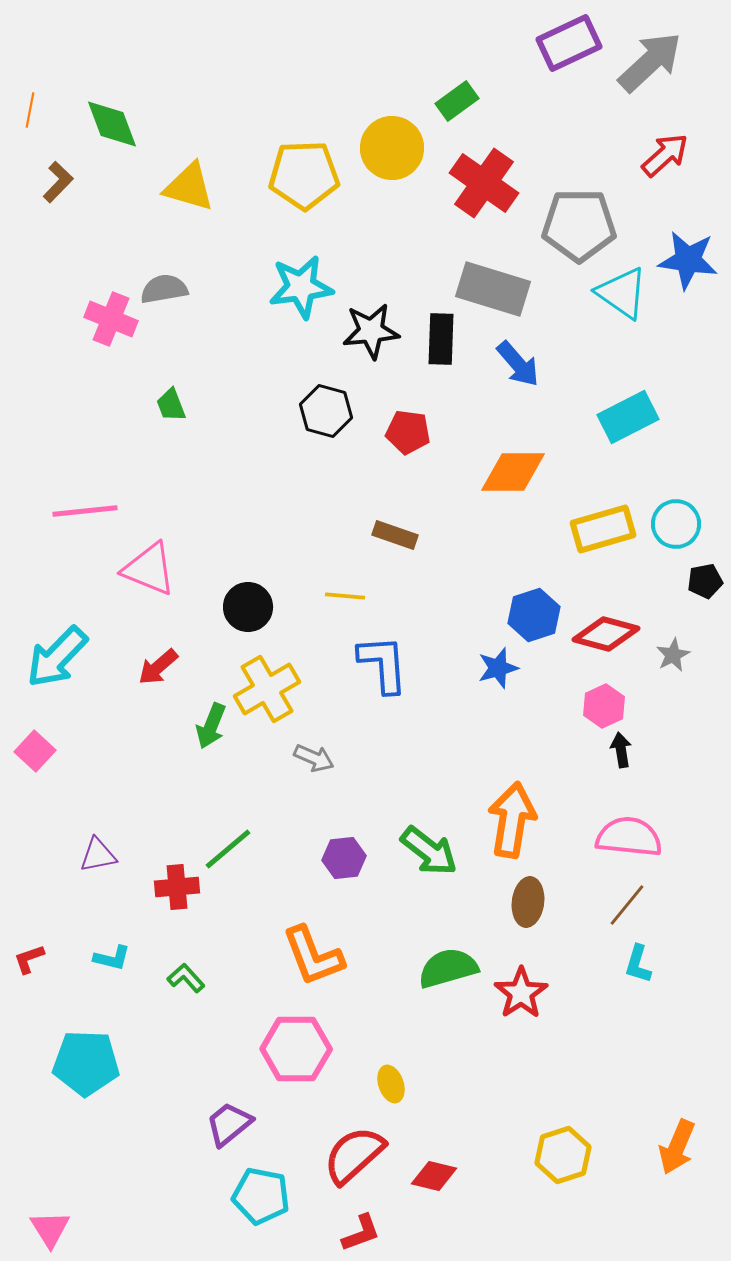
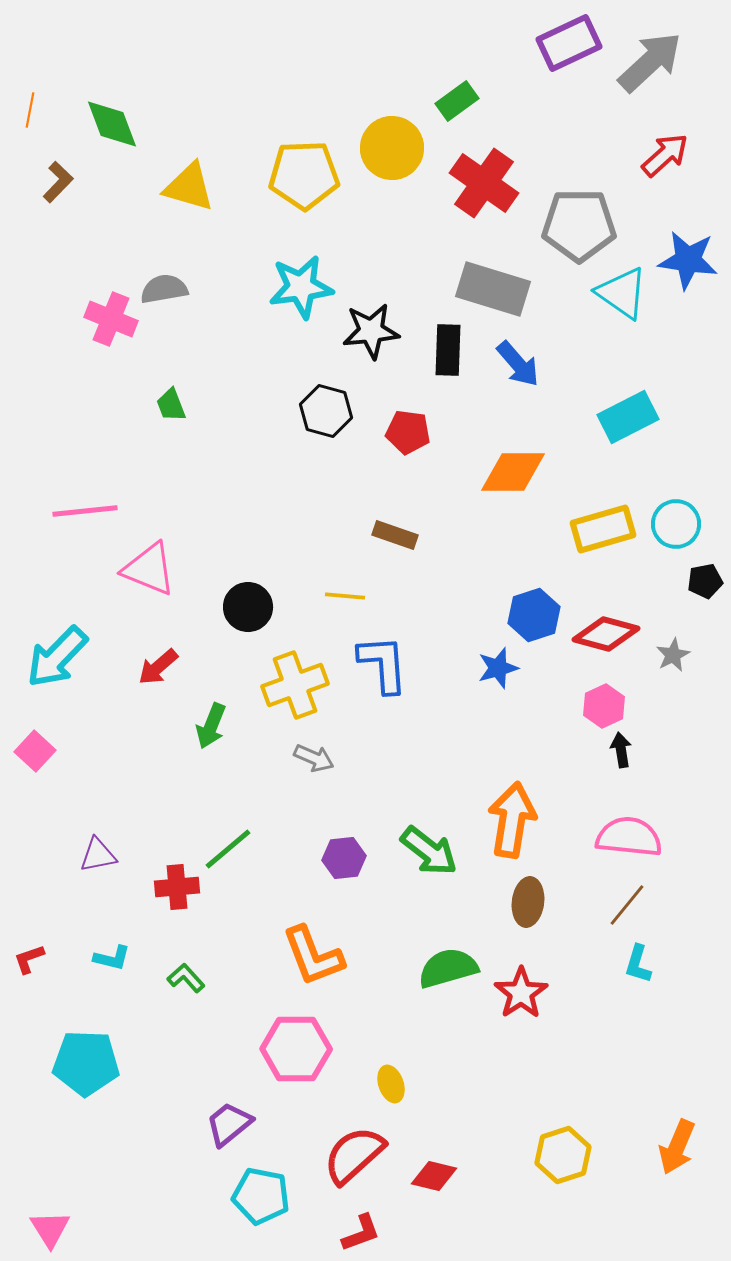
black rectangle at (441, 339): moved 7 px right, 11 px down
yellow cross at (267, 689): moved 28 px right, 4 px up; rotated 10 degrees clockwise
